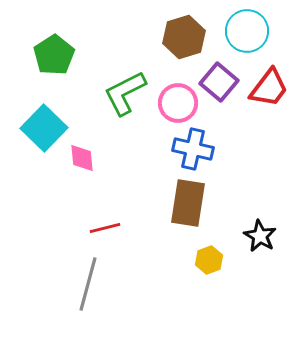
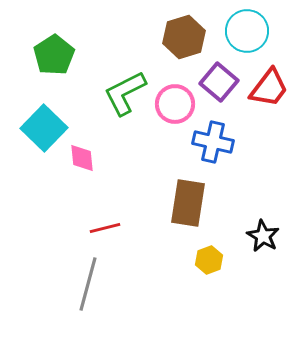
pink circle: moved 3 px left, 1 px down
blue cross: moved 20 px right, 7 px up
black star: moved 3 px right
